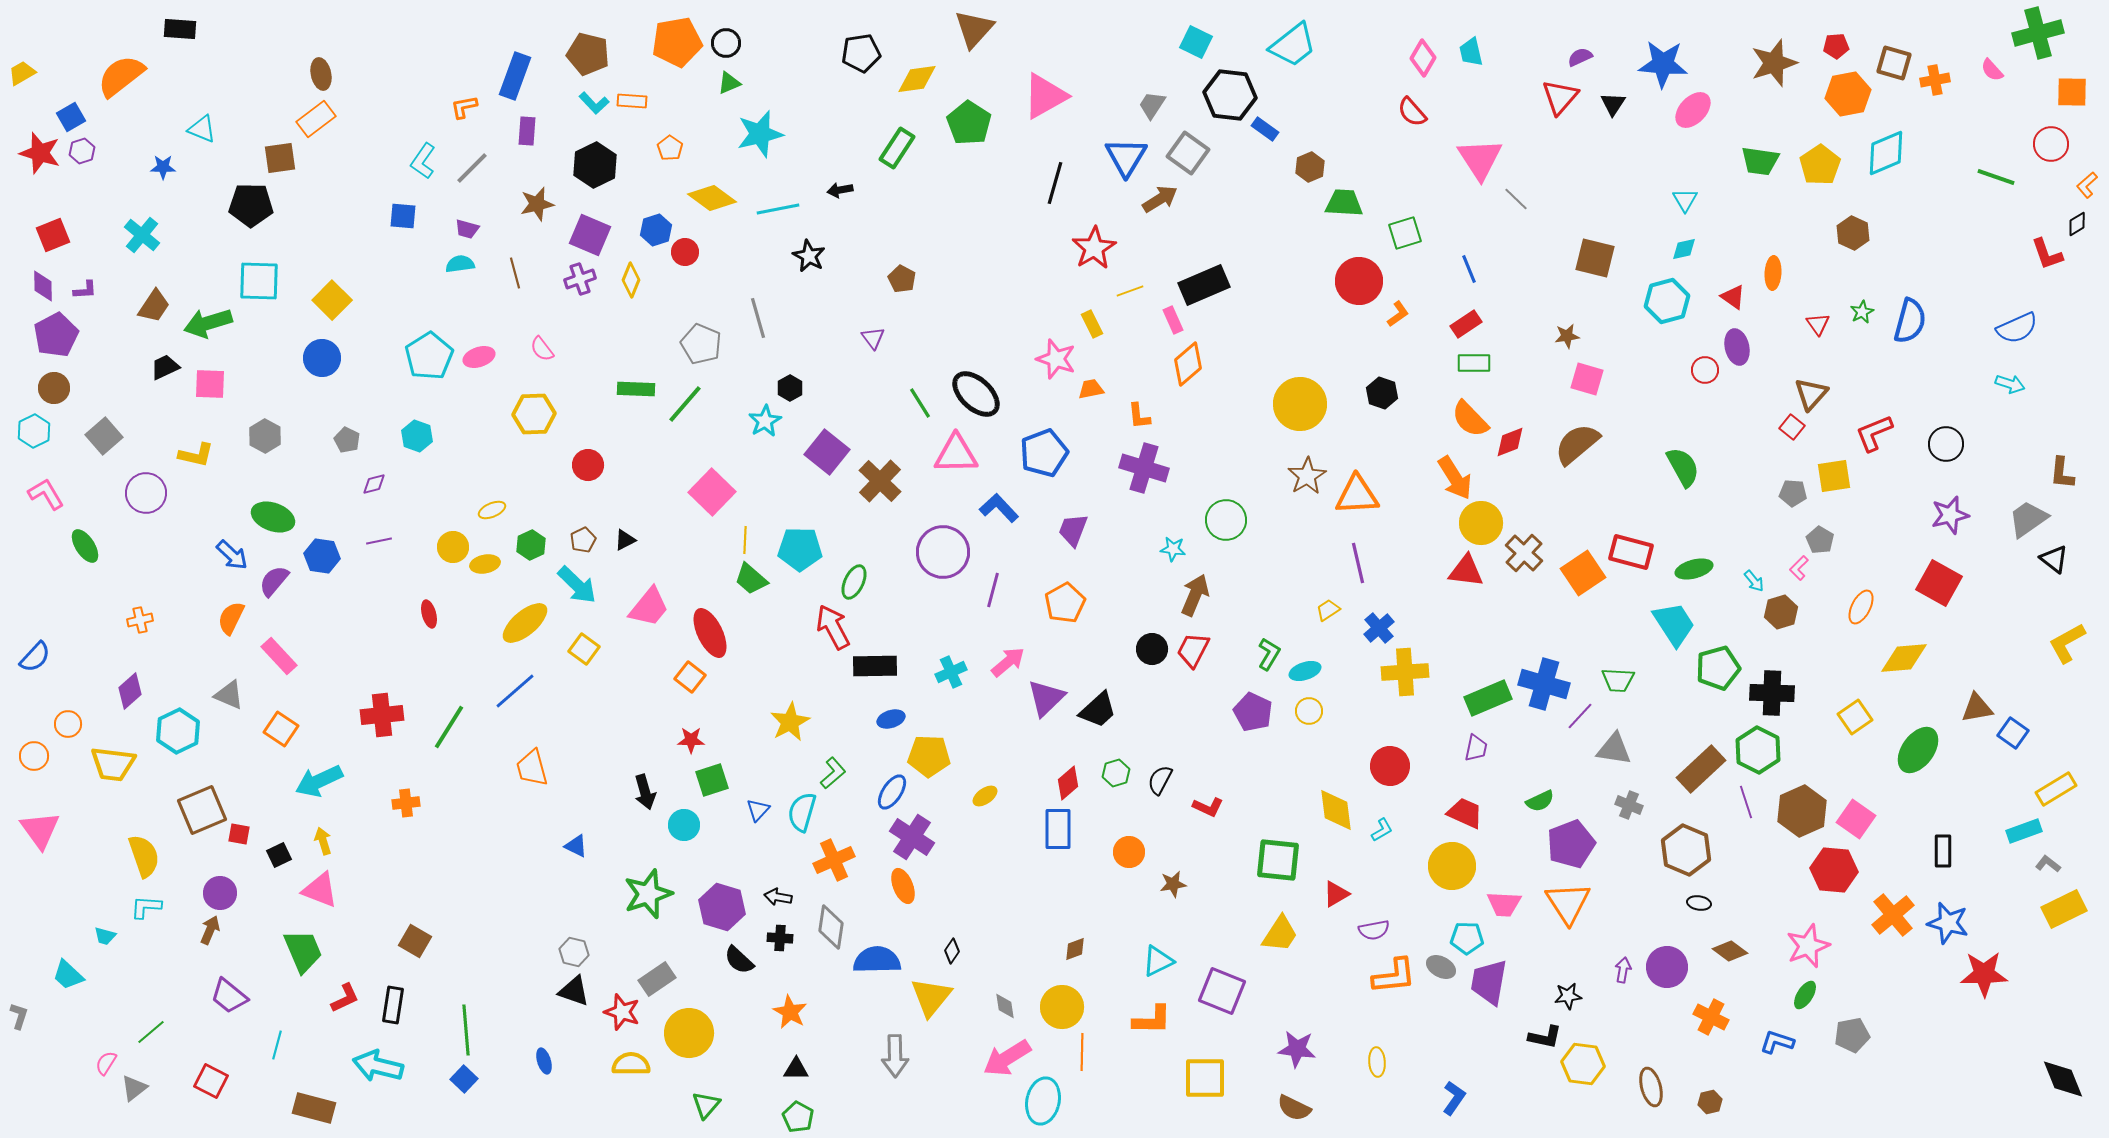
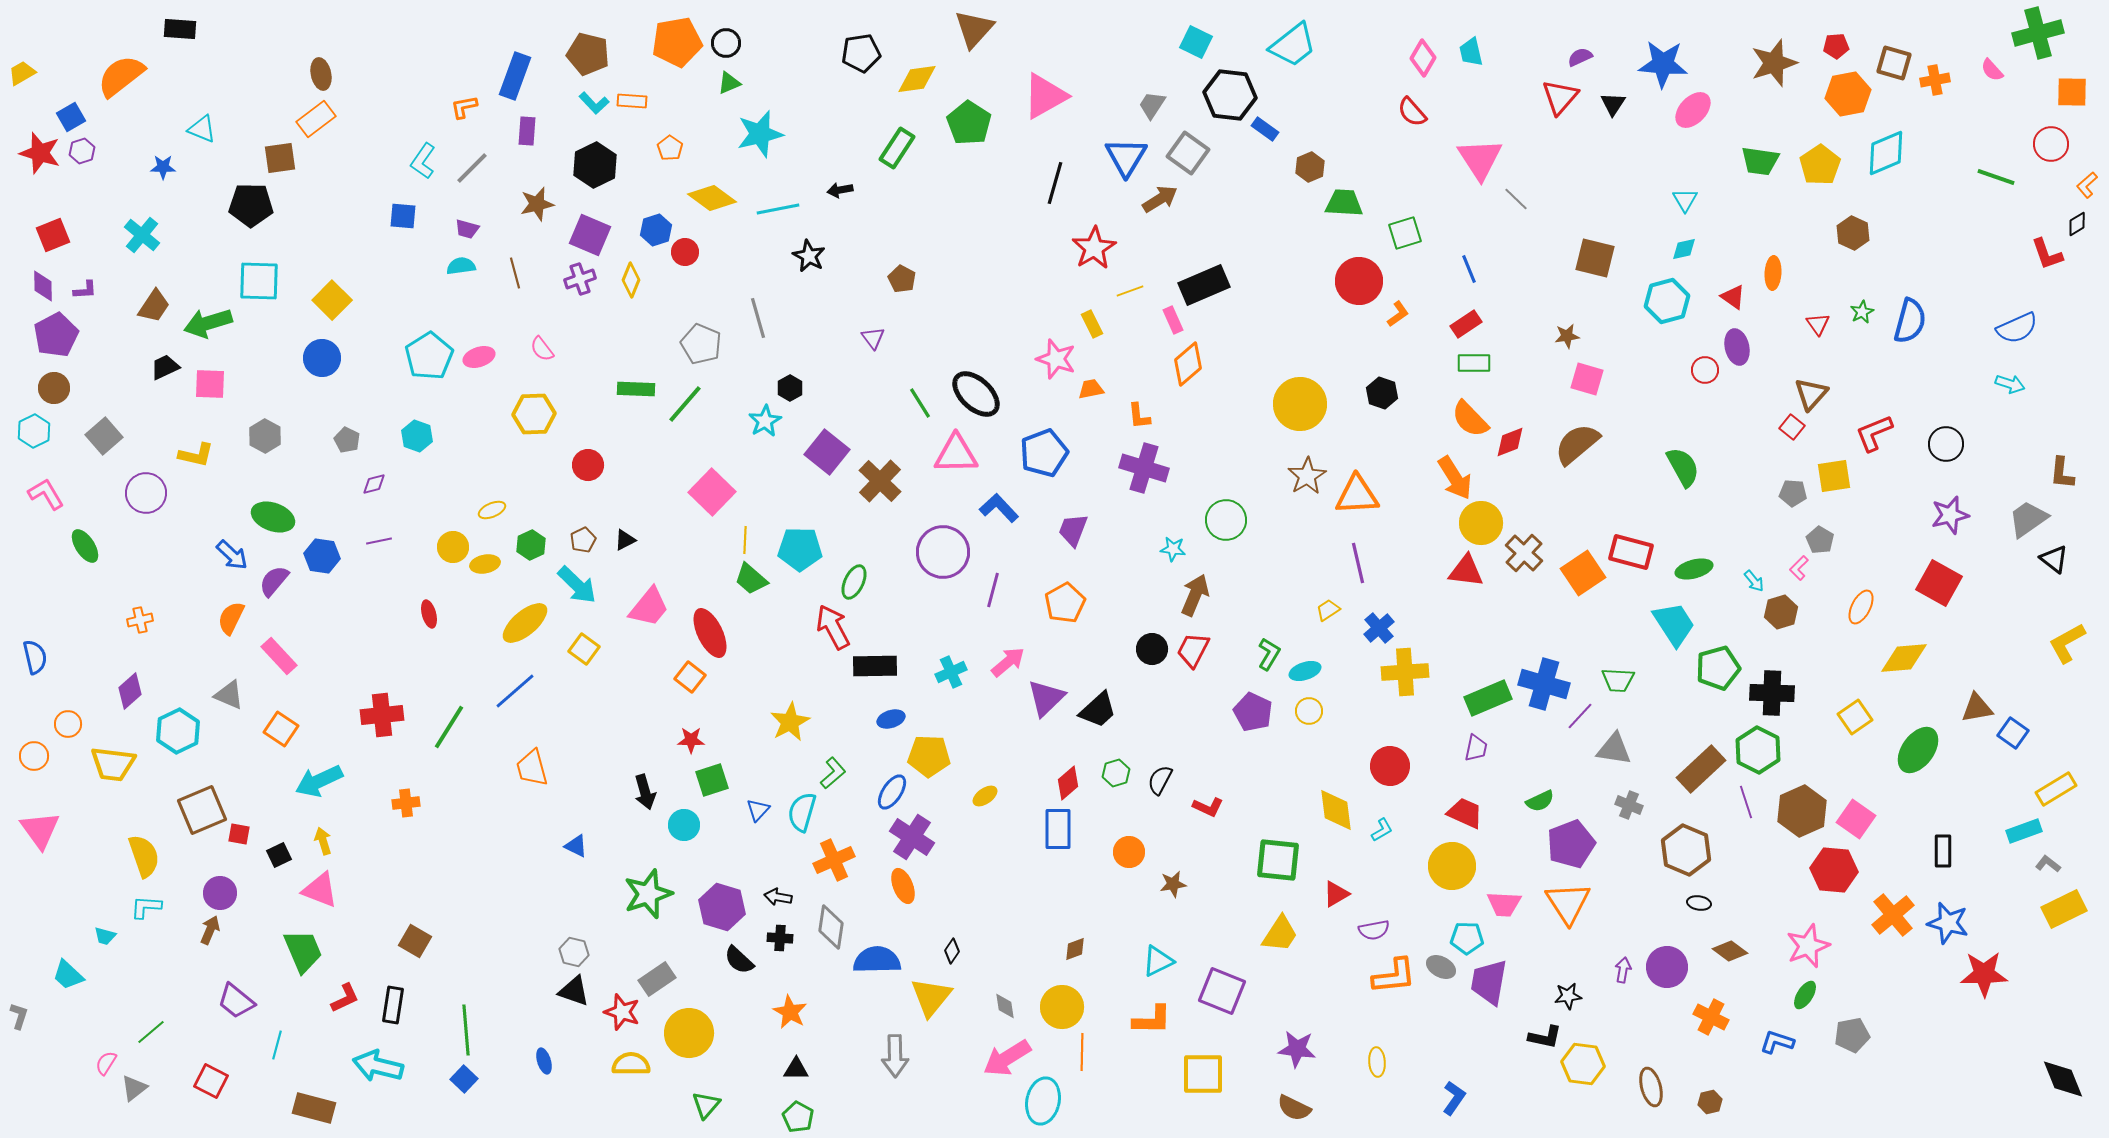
cyan semicircle at (460, 264): moved 1 px right, 2 px down
blue semicircle at (35, 657): rotated 56 degrees counterclockwise
purple trapezoid at (229, 996): moved 7 px right, 5 px down
yellow square at (1205, 1078): moved 2 px left, 4 px up
